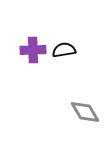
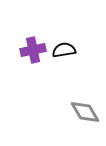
purple cross: rotated 10 degrees counterclockwise
